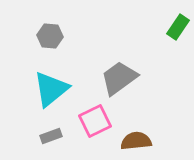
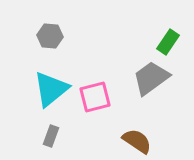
green rectangle: moved 10 px left, 15 px down
gray trapezoid: moved 32 px right
pink square: moved 24 px up; rotated 12 degrees clockwise
gray rectangle: rotated 50 degrees counterclockwise
brown semicircle: moved 1 px right; rotated 40 degrees clockwise
